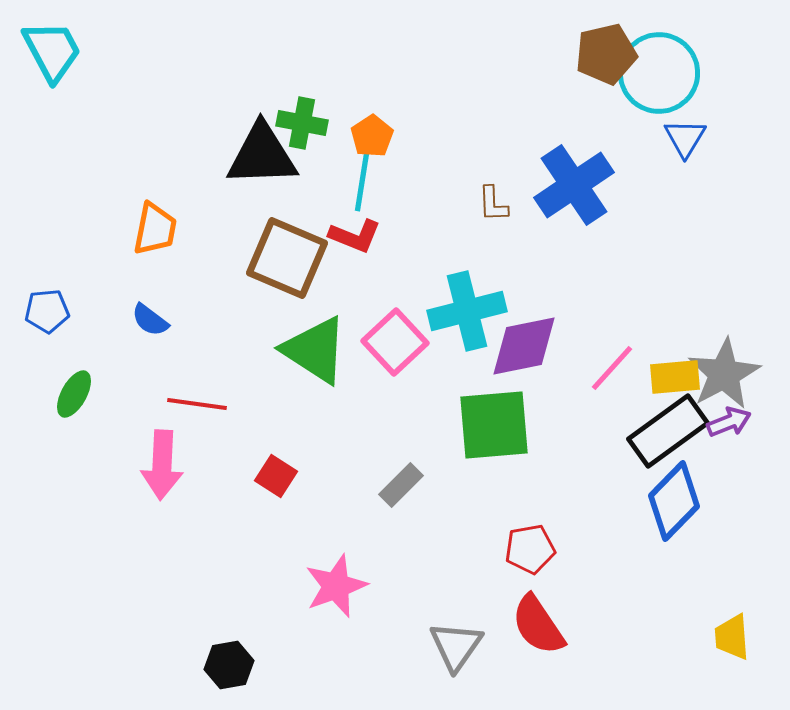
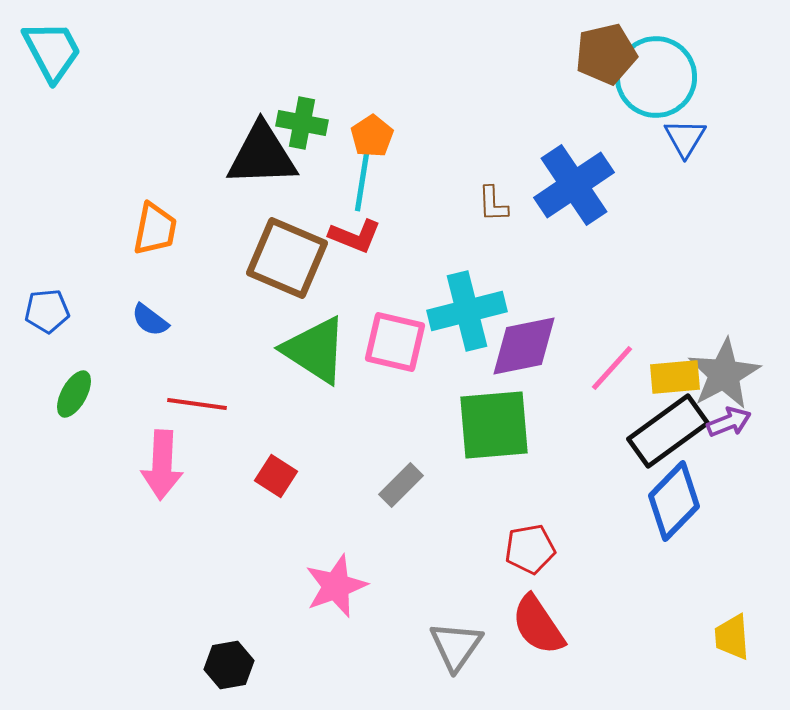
cyan circle: moved 3 px left, 4 px down
pink square: rotated 34 degrees counterclockwise
